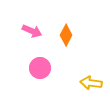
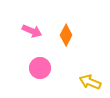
yellow arrow: moved 1 px left, 1 px up; rotated 15 degrees clockwise
